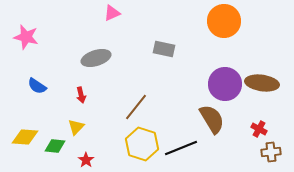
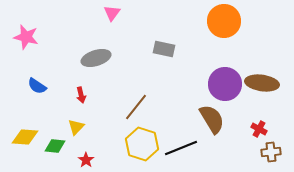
pink triangle: rotated 30 degrees counterclockwise
